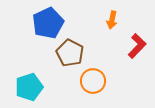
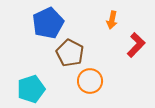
red L-shape: moved 1 px left, 1 px up
orange circle: moved 3 px left
cyan pentagon: moved 2 px right, 2 px down
